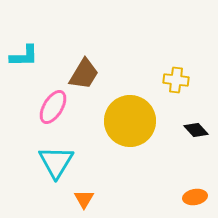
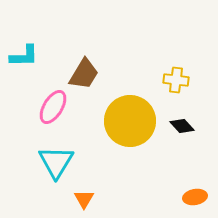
black diamond: moved 14 px left, 4 px up
